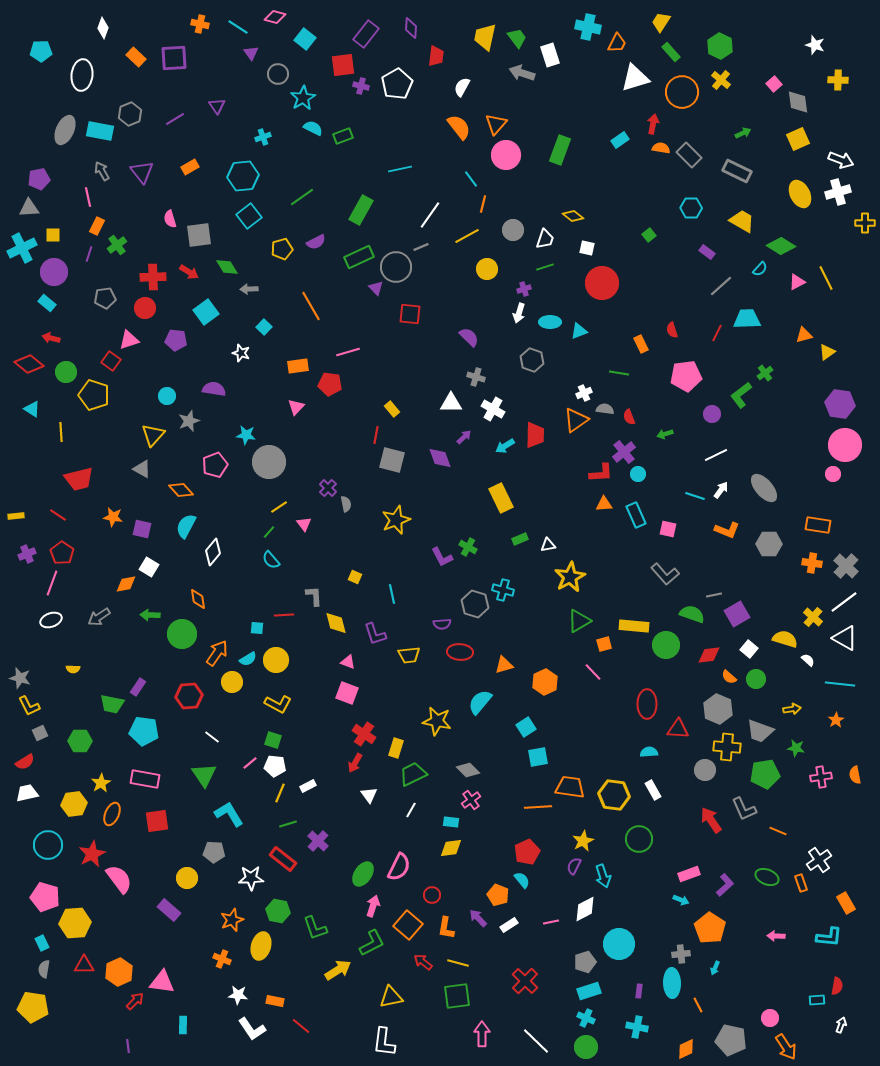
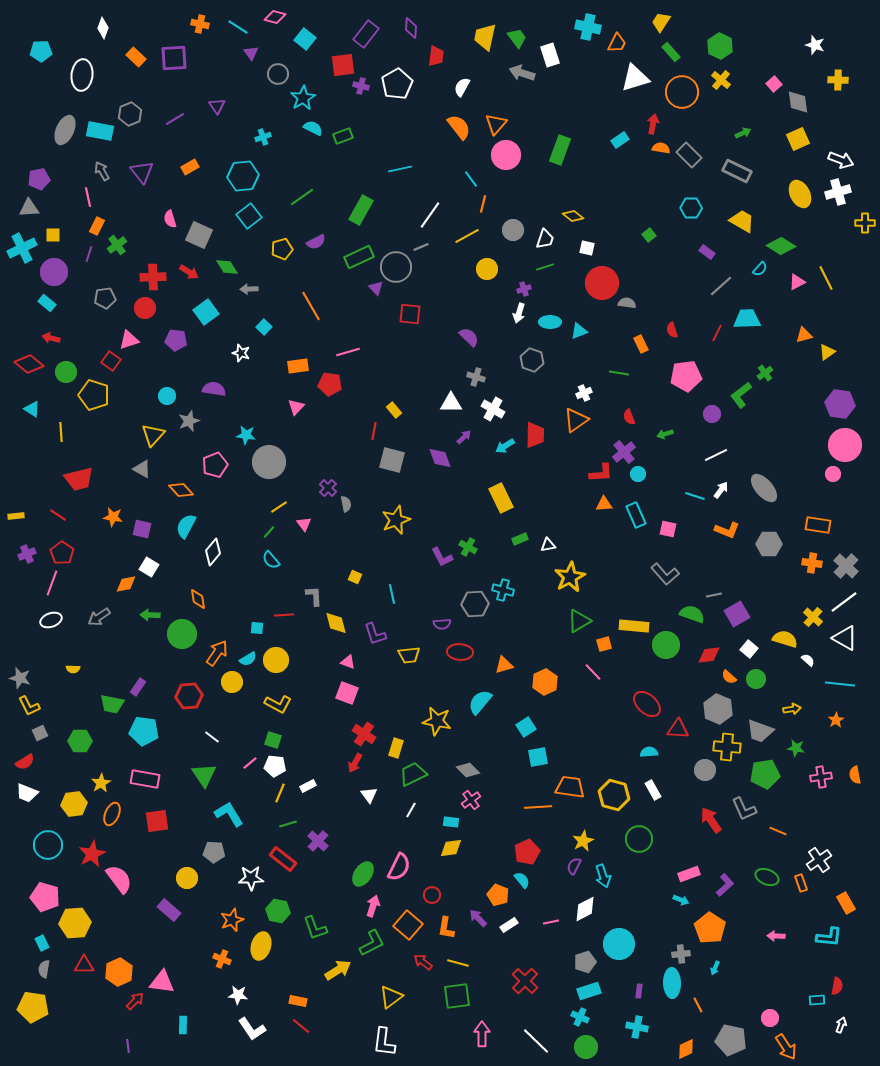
gray square at (199, 235): rotated 32 degrees clockwise
yellow rectangle at (392, 409): moved 2 px right, 1 px down
gray semicircle at (605, 409): moved 22 px right, 106 px up
red line at (376, 435): moved 2 px left, 4 px up
gray hexagon at (475, 604): rotated 20 degrees counterclockwise
red ellipse at (647, 704): rotated 48 degrees counterclockwise
white trapezoid at (27, 793): rotated 145 degrees counterclockwise
yellow hexagon at (614, 795): rotated 8 degrees clockwise
yellow triangle at (391, 997): rotated 25 degrees counterclockwise
orange rectangle at (275, 1001): moved 23 px right
cyan cross at (586, 1018): moved 6 px left, 1 px up
